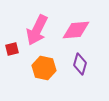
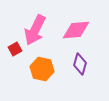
pink arrow: moved 2 px left
red square: moved 3 px right; rotated 16 degrees counterclockwise
orange hexagon: moved 2 px left, 1 px down
